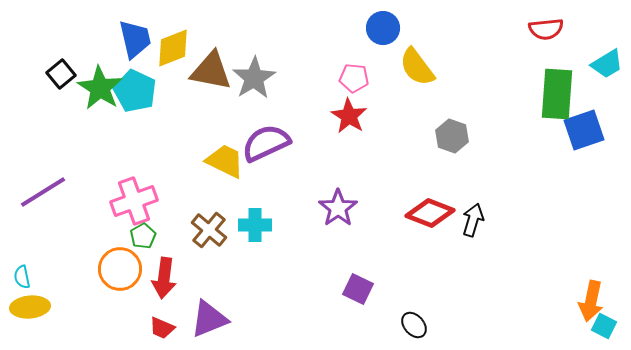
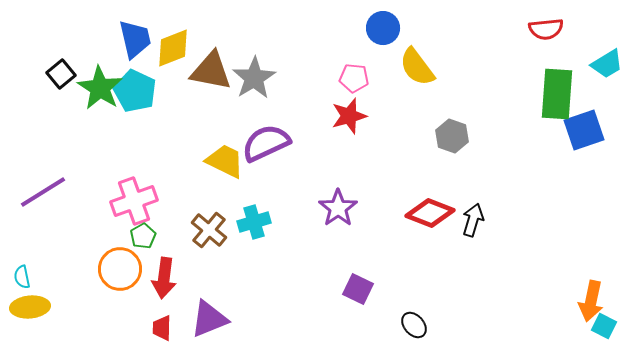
red star: rotated 24 degrees clockwise
cyan cross: moved 1 px left, 3 px up; rotated 16 degrees counterclockwise
red trapezoid: rotated 68 degrees clockwise
